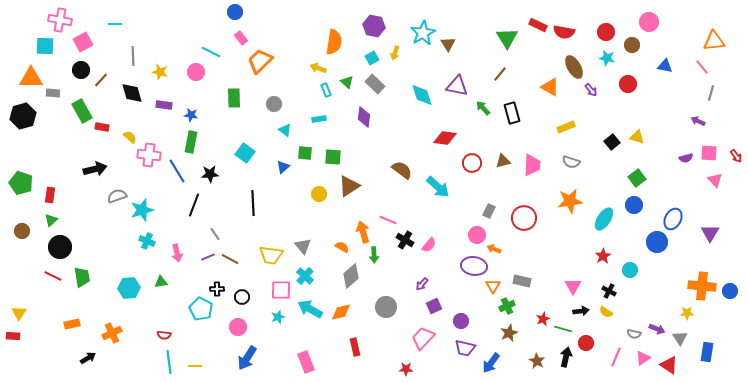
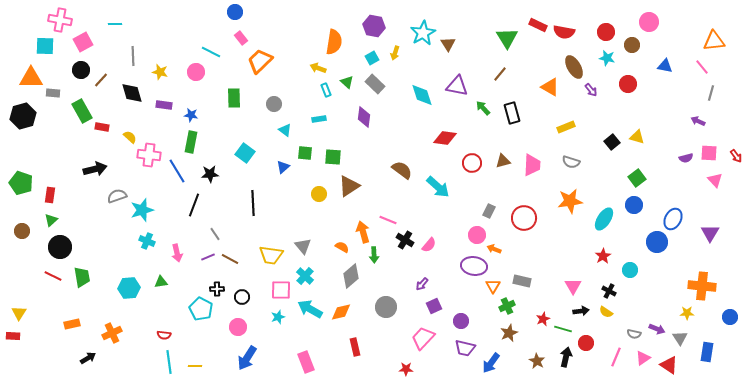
blue circle at (730, 291): moved 26 px down
